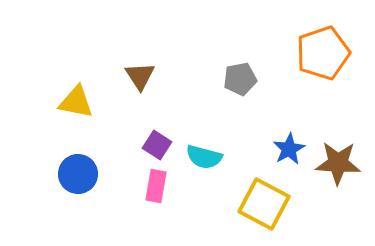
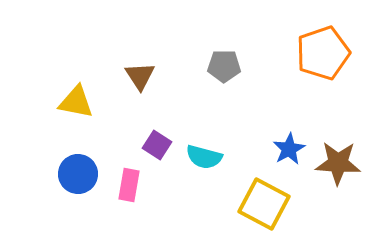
gray pentagon: moved 16 px left, 13 px up; rotated 12 degrees clockwise
pink rectangle: moved 27 px left, 1 px up
